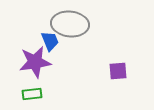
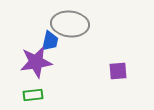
blue trapezoid: rotated 35 degrees clockwise
purple star: moved 1 px right
green rectangle: moved 1 px right, 1 px down
